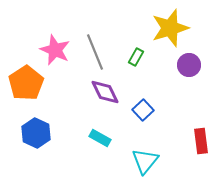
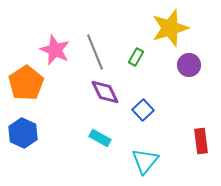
blue hexagon: moved 13 px left
